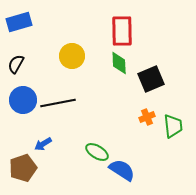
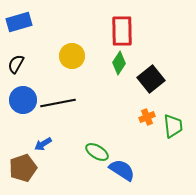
green diamond: rotated 35 degrees clockwise
black square: rotated 16 degrees counterclockwise
